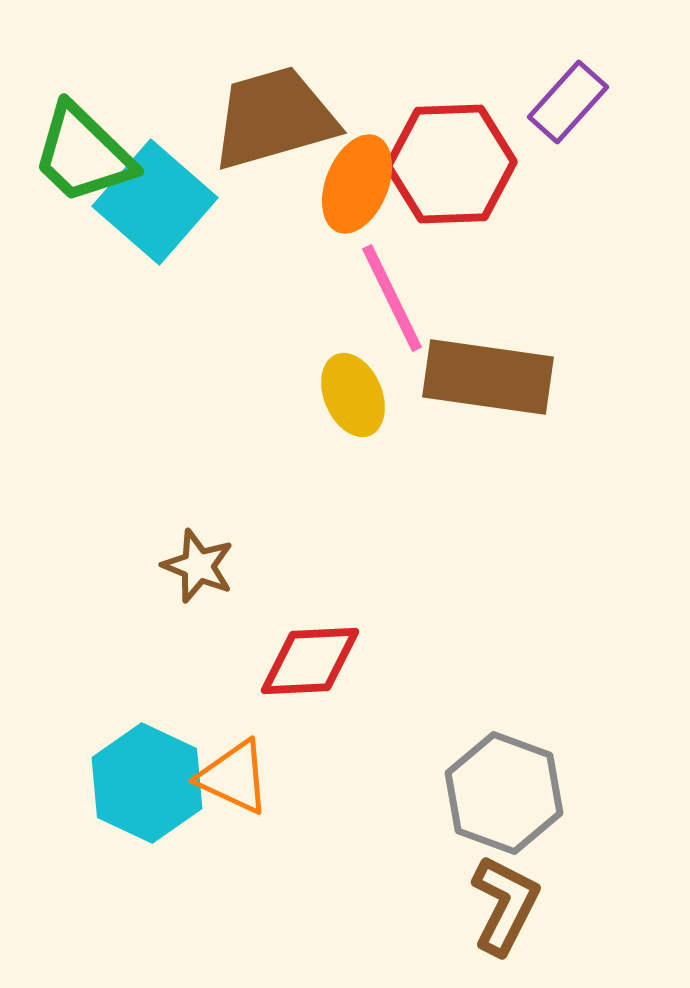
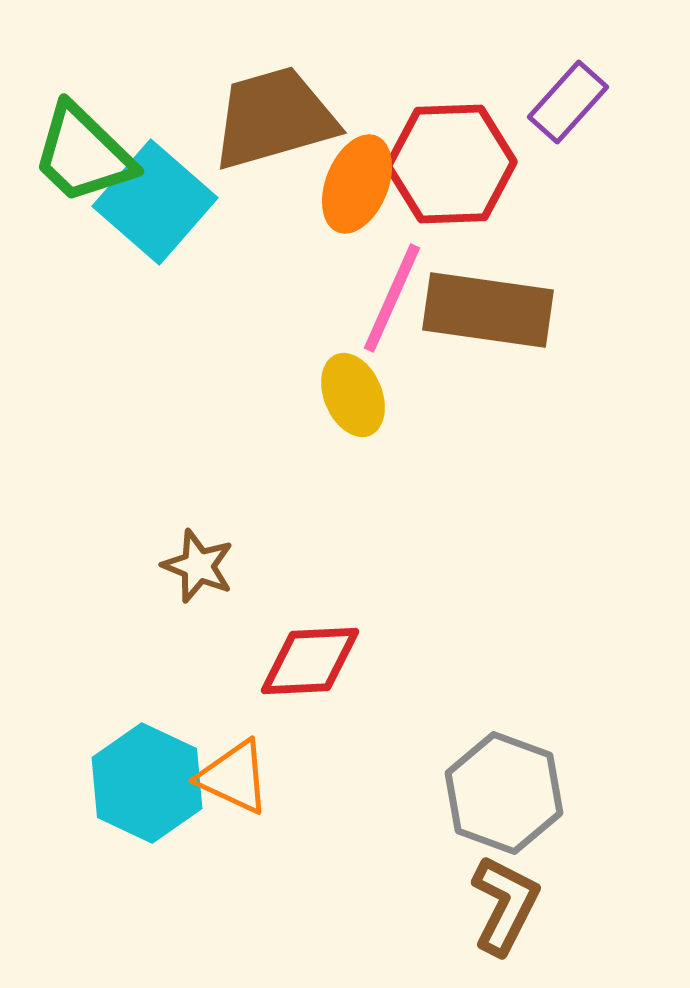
pink line: rotated 50 degrees clockwise
brown rectangle: moved 67 px up
